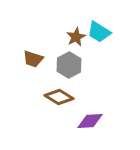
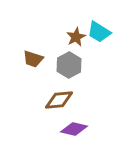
brown diamond: moved 3 px down; rotated 36 degrees counterclockwise
purple diamond: moved 16 px left, 8 px down; rotated 16 degrees clockwise
